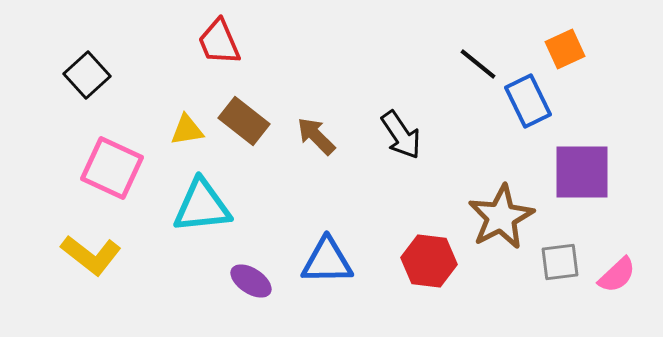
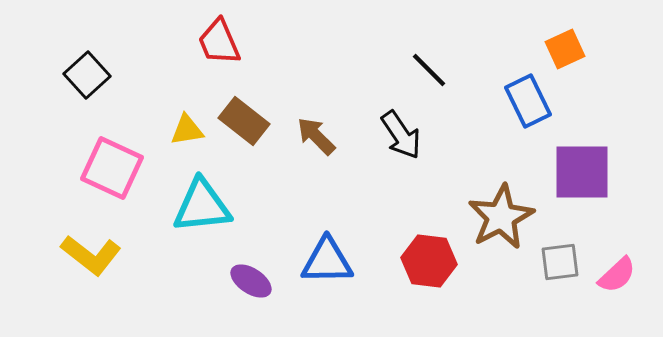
black line: moved 49 px left, 6 px down; rotated 6 degrees clockwise
